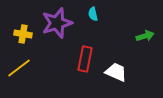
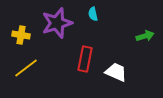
yellow cross: moved 2 px left, 1 px down
yellow line: moved 7 px right
